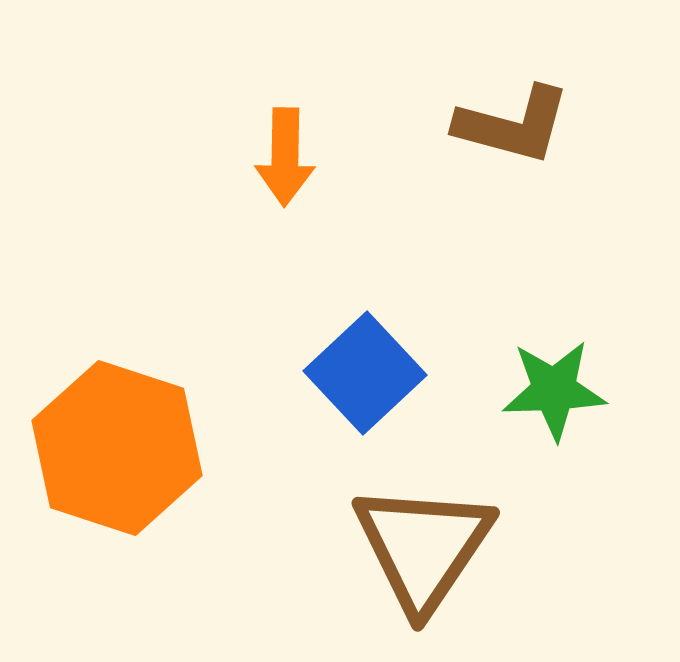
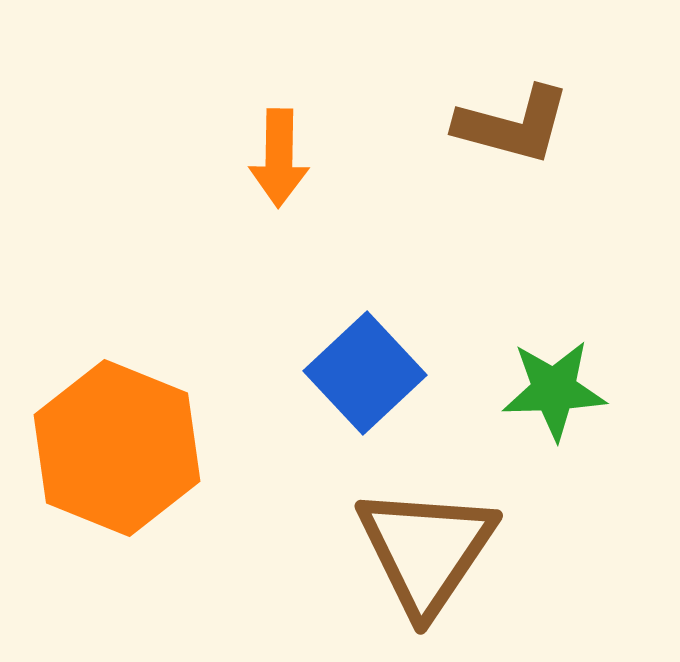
orange arrow: moved 6 px left, 1 px down
orange hexagon: rotated 4 degrees clockwise
brown triangle: moved 3 px right, 3 px down
